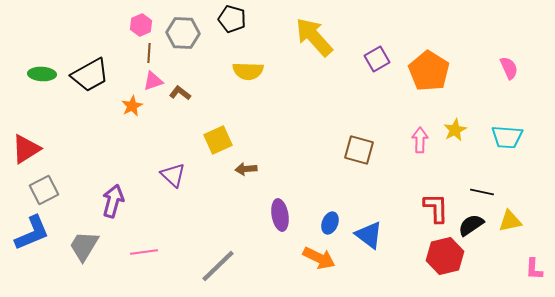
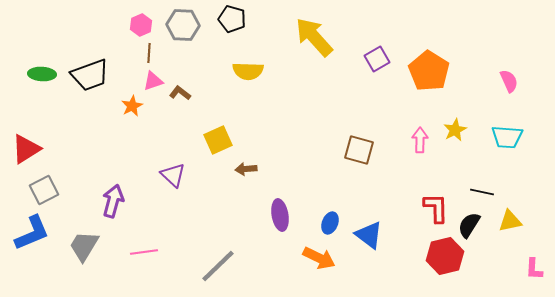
gray hexagon: moved 8 px up
pink semicircle: moved 13 px down
black trapezoid: rotated 9 degrees clockwise
black semicircle: moved 2 px left; rotated 24 degrees counterclockwise
